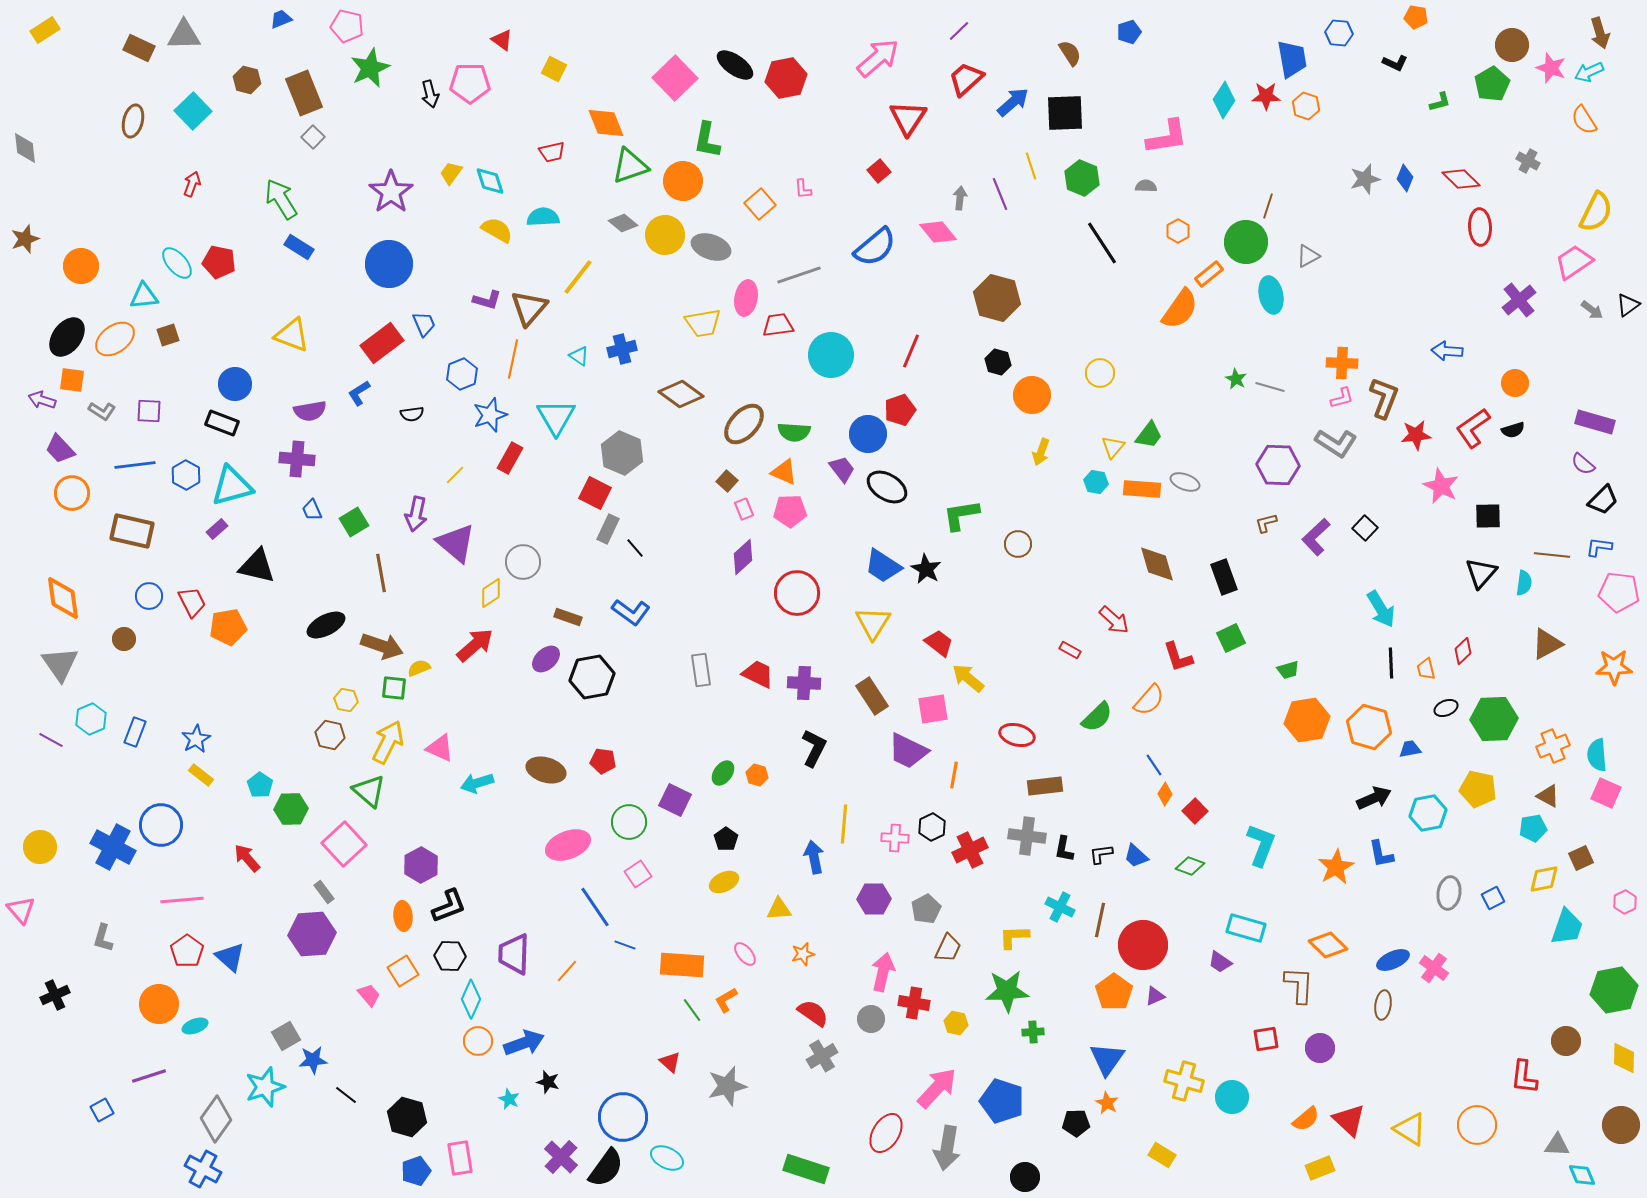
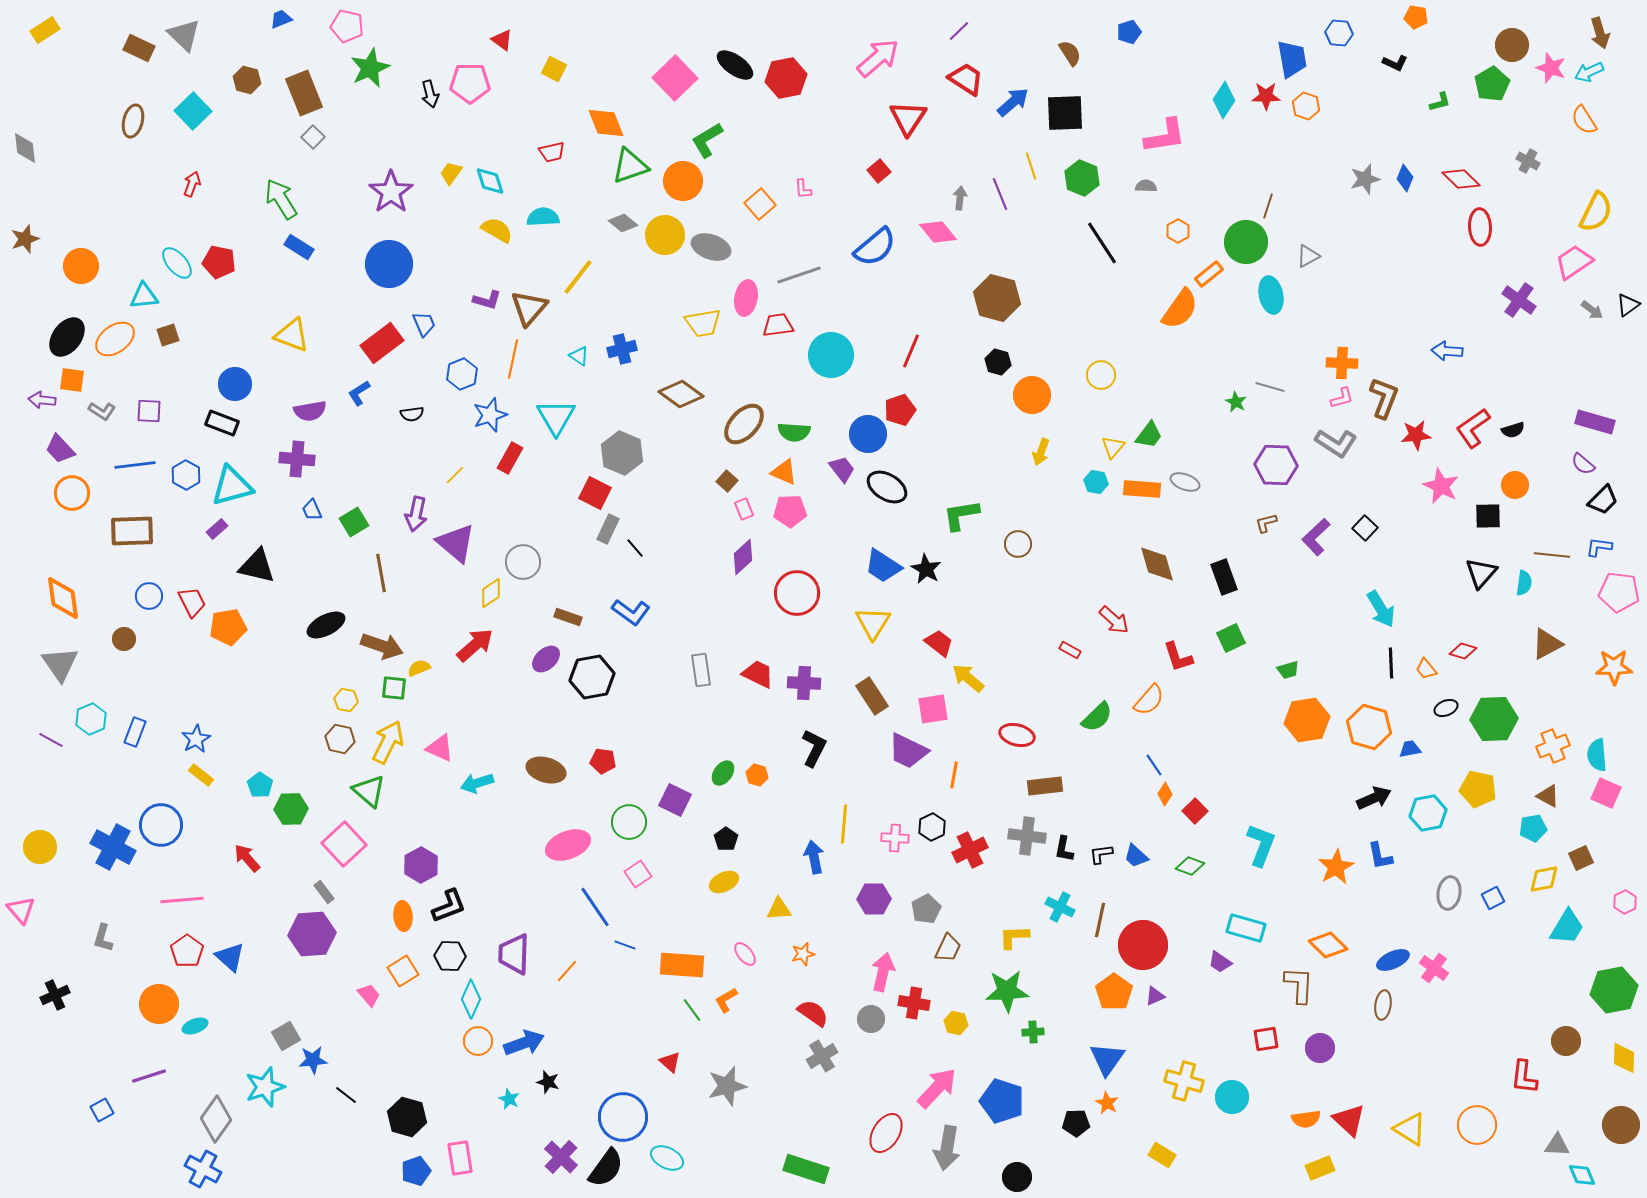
gray triangle at (184, 35): rotated 45 degrees clockwise
red trapezoid at (966, 79): rotated 75 degrees clockwise
pink L-shape at (1167, 137): moved 2 px left, 1 px up
green L-shape at (707, 140): rotated 48 degrees clockwise
purple cross at (1519, 300): rotated 16 degrees counterclockwise
yellow circle at (1100, 373): moved 1 px right, 2 px down
green star at (1236, 379): moved 23 px down
orange circle at (1515, 383): moved 102 px down
purple arrow at (42, 400): rotated 12 degrees counterclockwise
purple hexagon at (1278, 465): moved 2 px left
brown rectangle at (132, 531): rotated 15 degrees counterclockwise
red diamond at (1463, 651): rotated 60 degrees clockwise
orange trapezoid at (1426, 669): rotated 25 degrees counterclockwise
brown hexagon at (330, 735): moved 10 px right, 4 px down
blue L-shape at (1381, 854): moved 1 px left, 2 px down
cyan trapezoid at (1567, 927): rotated 12 degrees clockwise
orange semicircle at (1306, 1119): rotated 32 degrees clockwise
black circle at (1025, 1177): moved 8 px left
